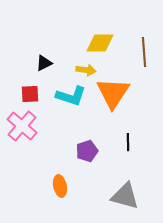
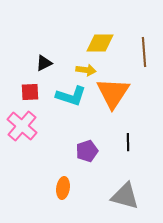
red square: moved 2 px up
orange ellipse: moved 3 px right, 2 px down; rotated 20 degrees clockwise
